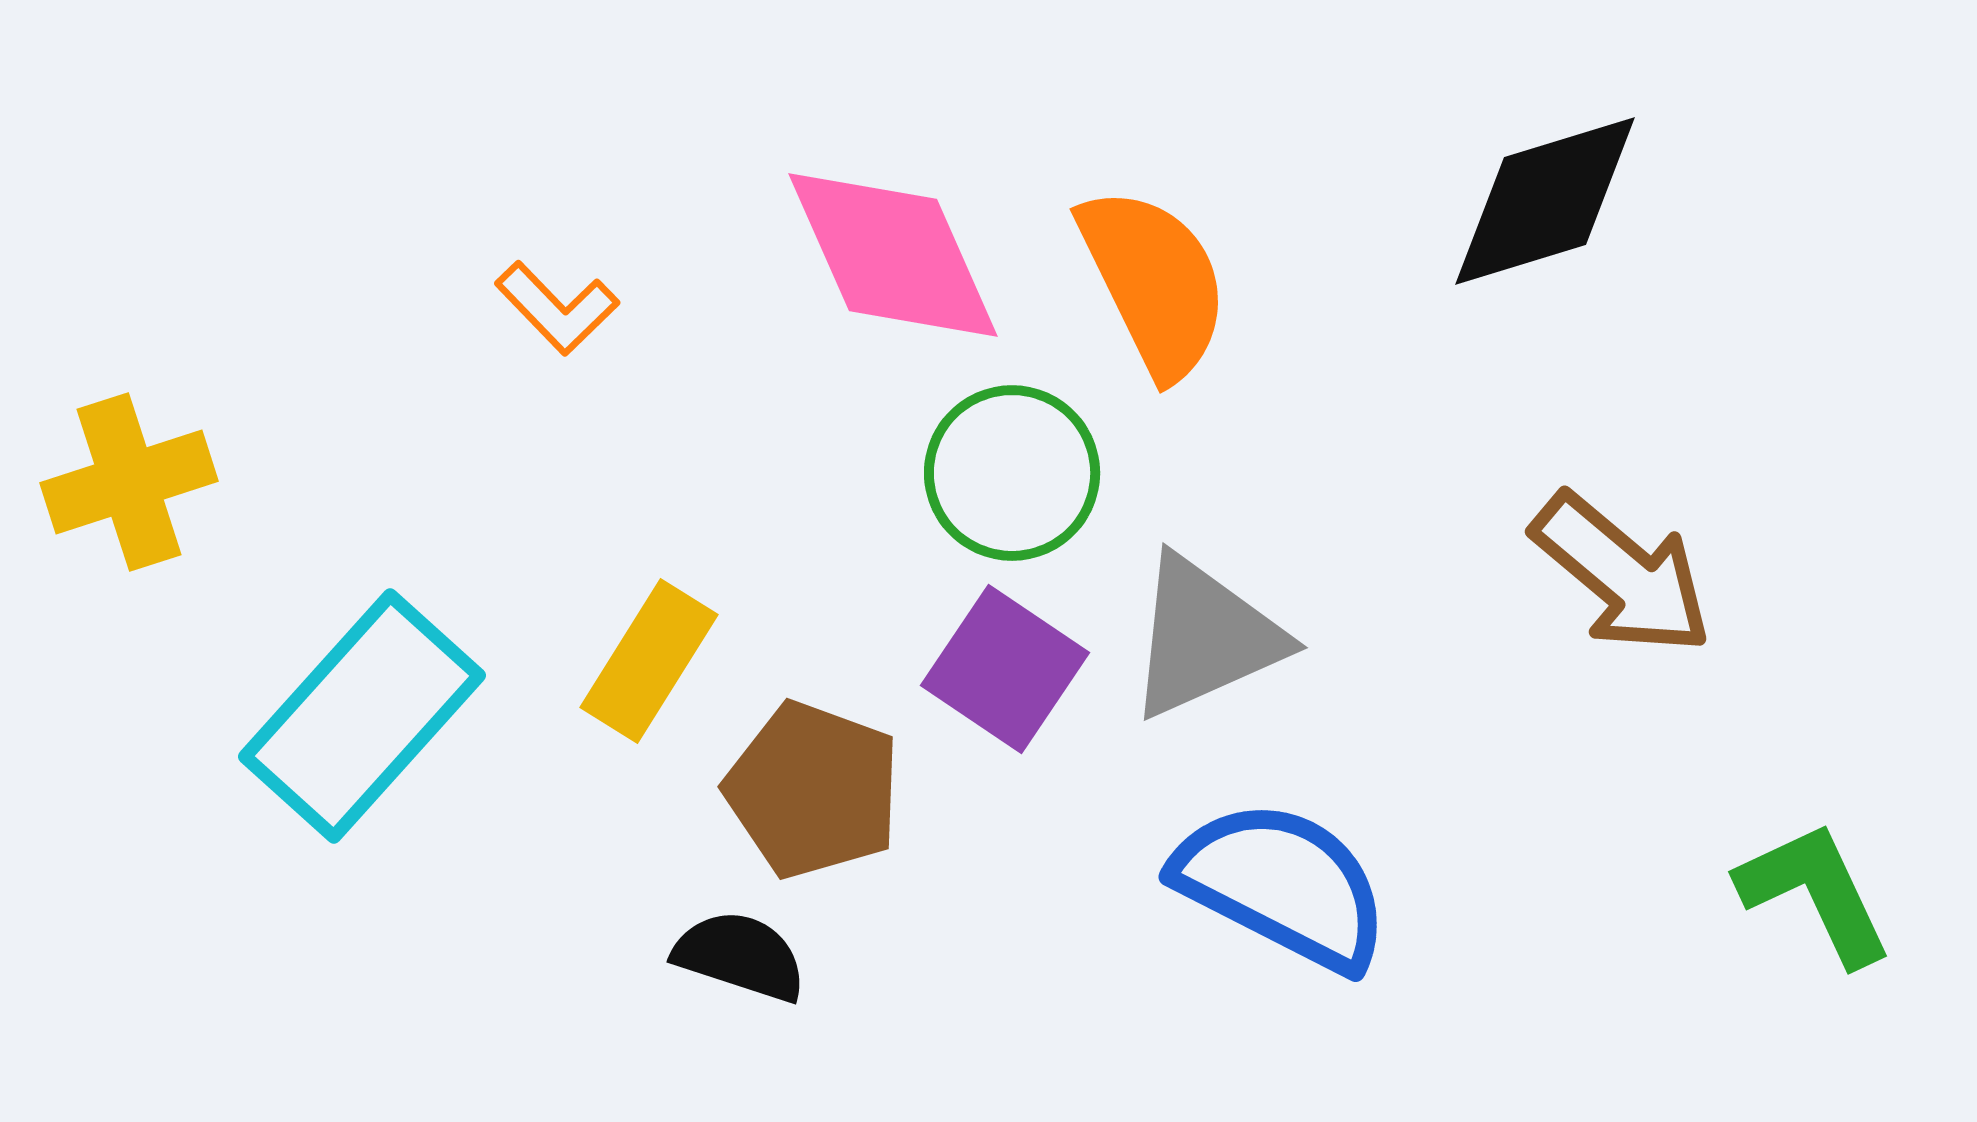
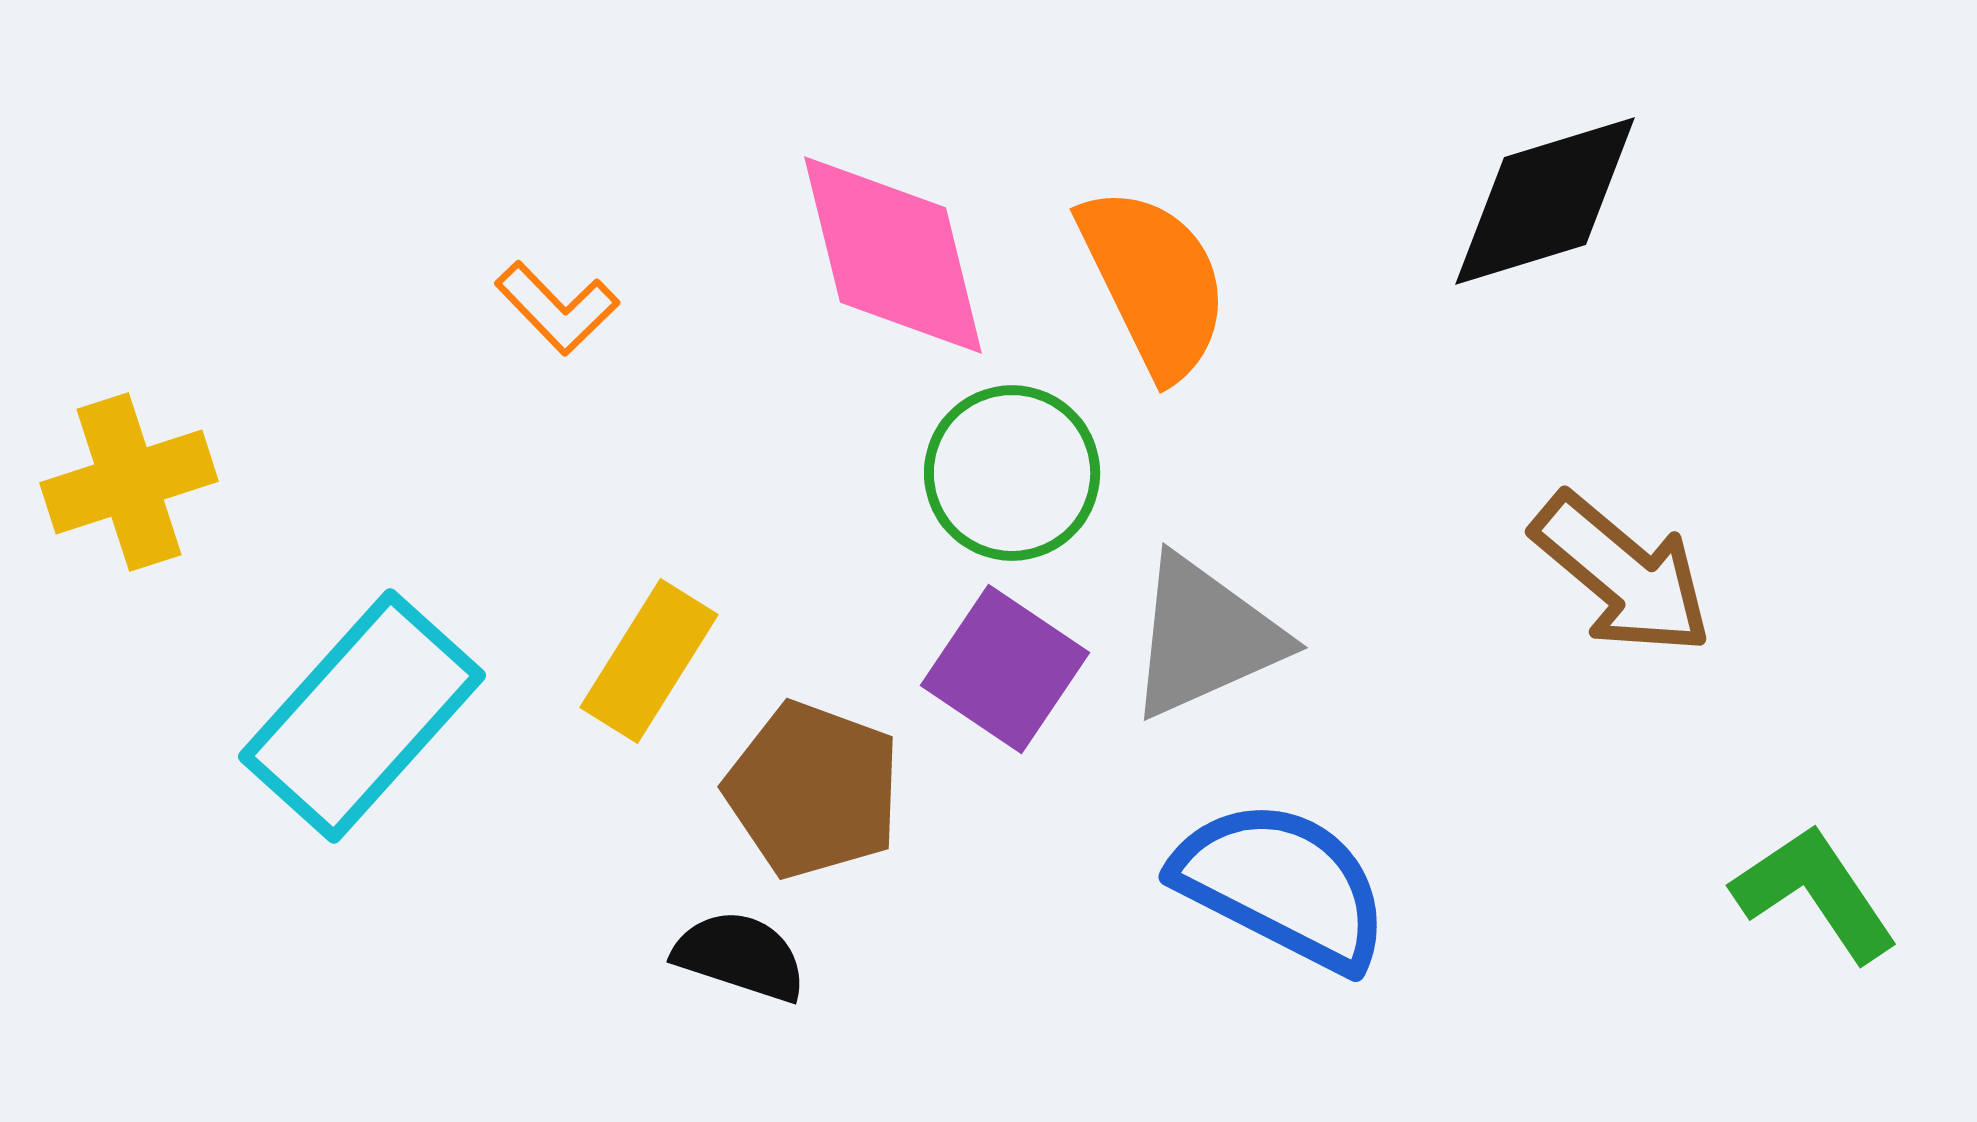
pink diamond: rotated 10 degrees clockwise
green L-shape: rotated 9 degrees counterclockwise
